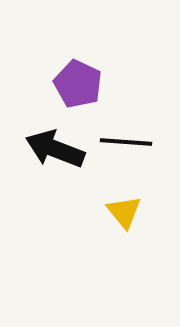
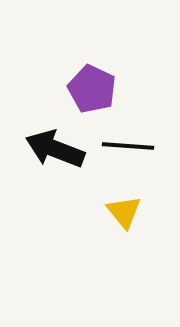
purple pentagon: moved 14 px right, 5 px down
black line: moved 2 px right, 4 px down
